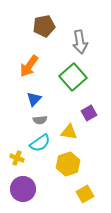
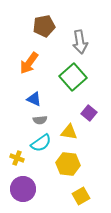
orange arrow: moved 3 px up
blue triangle: rotated 49 degrees counterclockwise
purple square: rotated 21 degrees counterclockwise
cyan semicircle: moved 1 px right
yellow hexagon: rotated 25 degrees clockwise
yellow square: moved 4 px left, 2 px down
